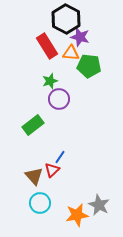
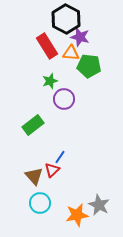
purple circle: moved 5 px right
